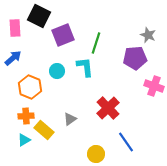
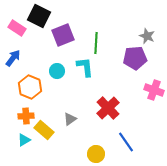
pink rectangle: moved 2 px right; rotated 54 degrees counterclockwise
gray star: moved 1 px left, 1 px down
green line: rotated 15 degrees counterclockwise
blue arrow: rotated 12 degrees counterclockwise
pink cross: moved 4 px down
